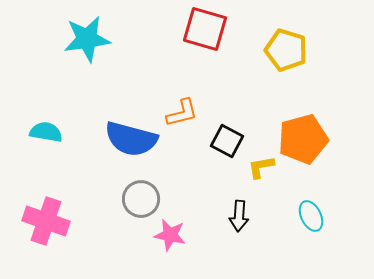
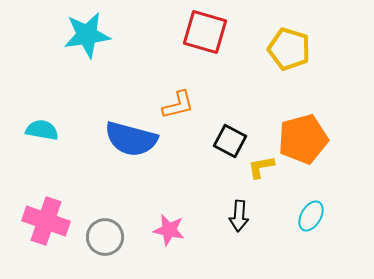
red square: moved 3 px down
cyan star: moved 4 px up
yellow pentagon: moved 3 px right, 1 px up
orange L-shape: moved 4 px left, 8 px up
cyan semicircle: moved 4 px left, 2 px up
black square: moved 3 px right
gray circle: moved 36 px left, 38 px down
cyan ellipse: rotated 56 degrees clockwise
pink star: moved 1 px left, 5 px up
